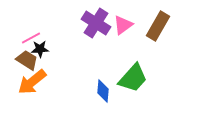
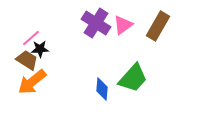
pink line: rotated 12 degrees counterclockwise
blue diamond: moved 1 px left, 2 px up
